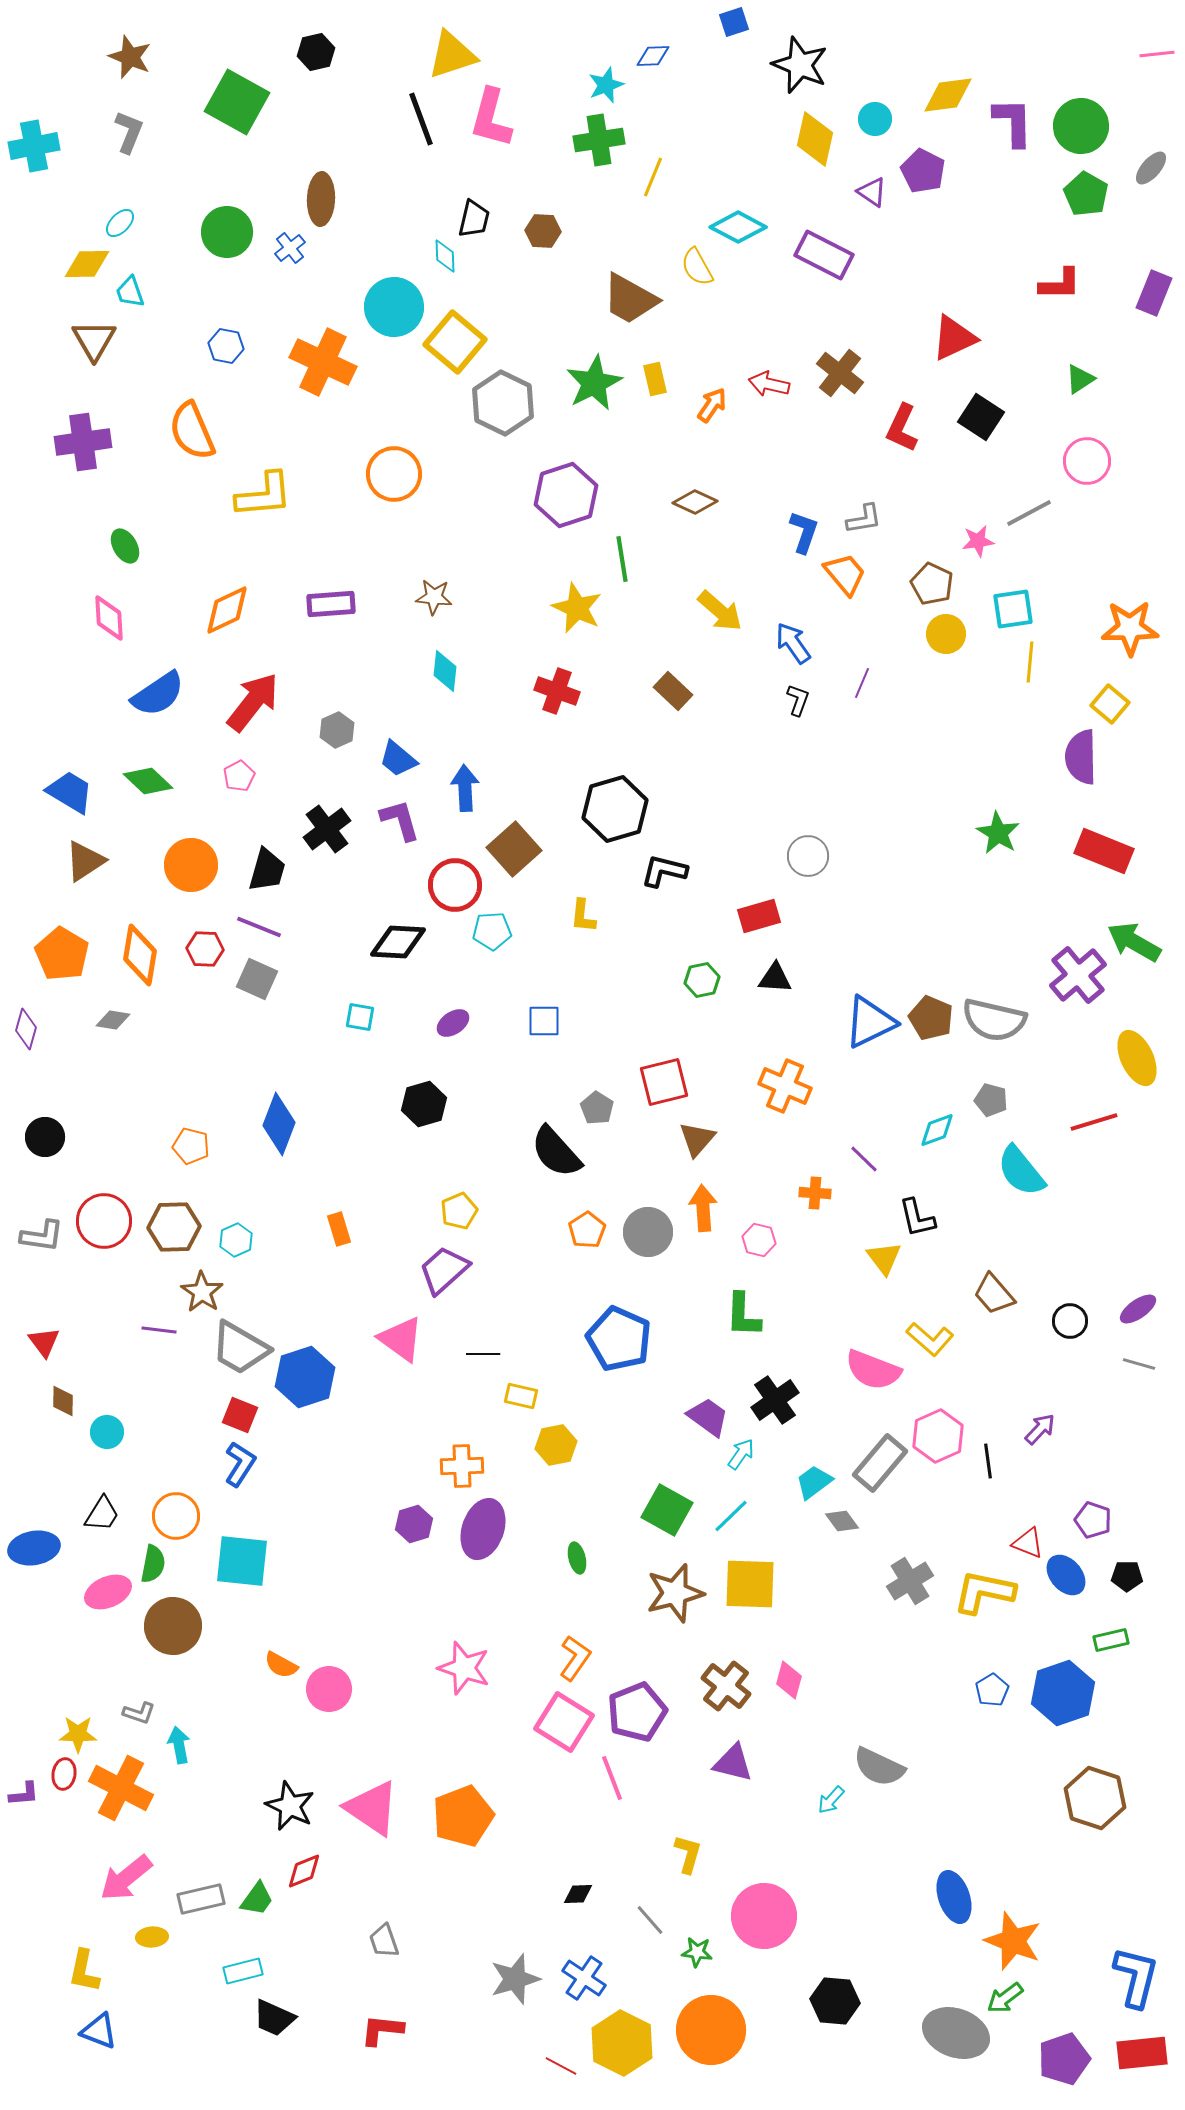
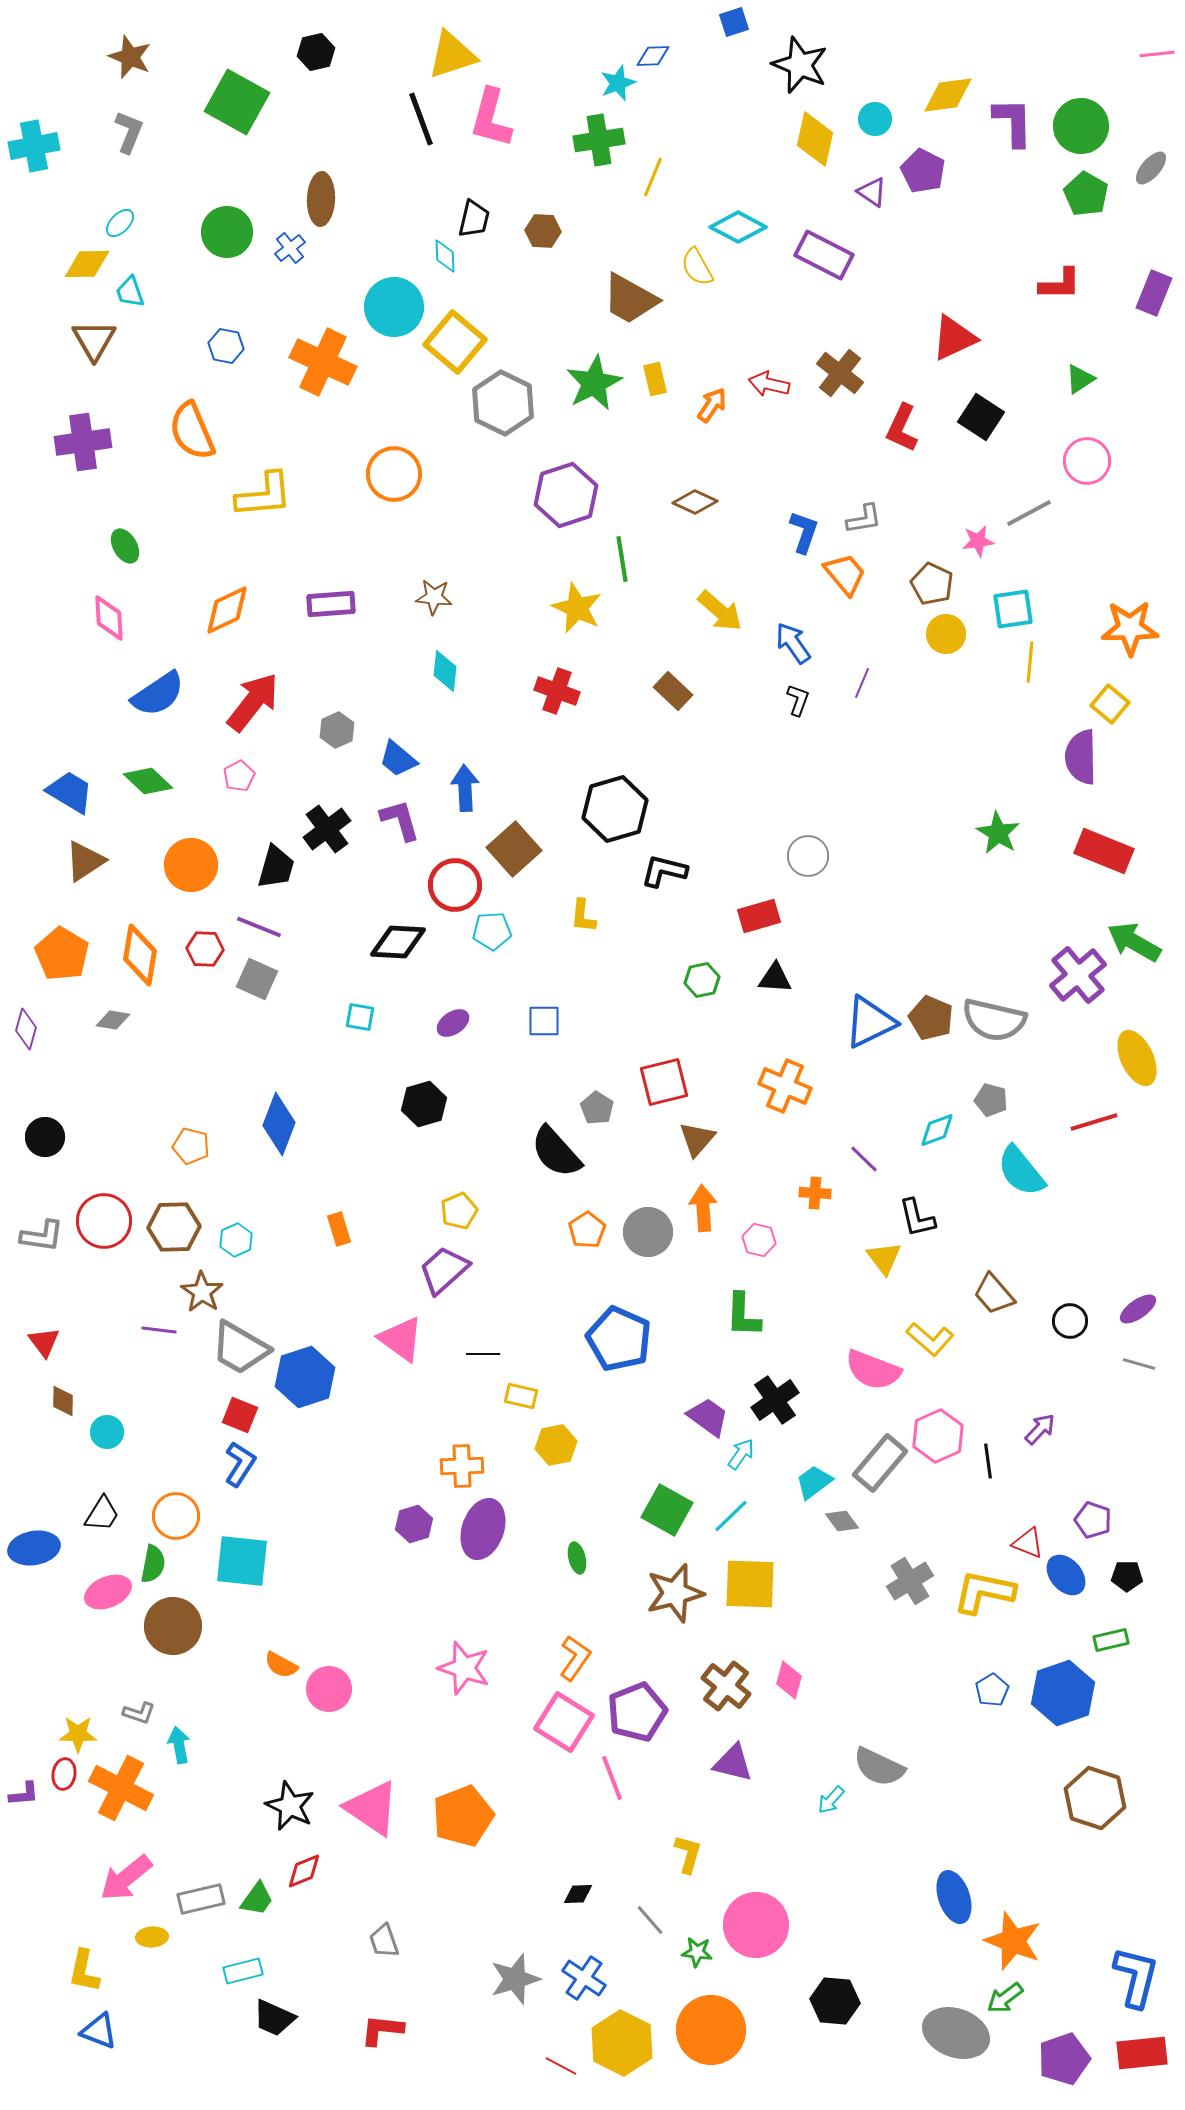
cyan star at (606, 85): moved 12 px right, 2 px up
black trapezoid at (267, 870): moved 9 px right, 3 px up
pink circle at (764, 1916): moved 8 px left, 9 px down
